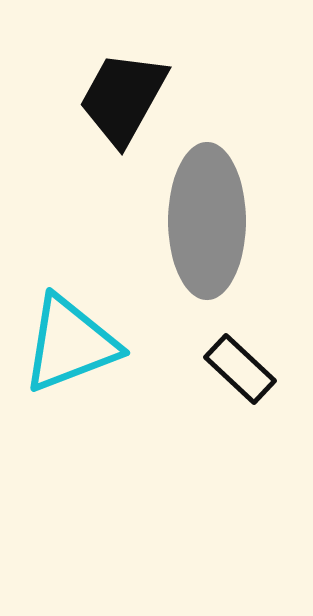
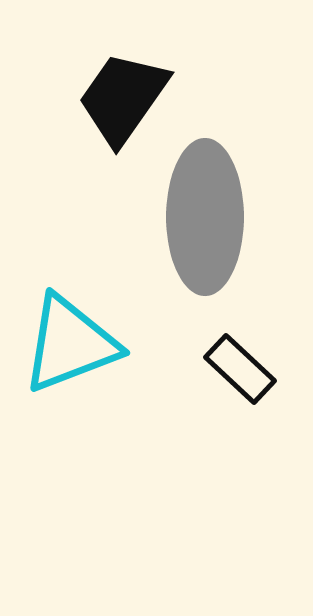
black trapezoid: rotated 6 degrees clockwise
gray ellipse: moved 2 px left, 4 px up
